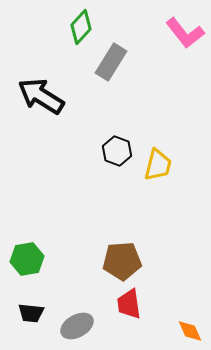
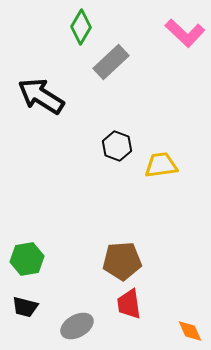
green diamond: rotated 12 degrees counterclockwise
pink L-shape: rotated 9 degrees counterclockwise
gray rectangle: rotated 15 degrees clockwise
black hexagon: moved 5 px up
yellow trapezoid: moved 3 px right; rotated 112 degrees counterclockwise
black trapezoid: moved 6 px left, 6 px up; rotated 8 degrees clockwise
